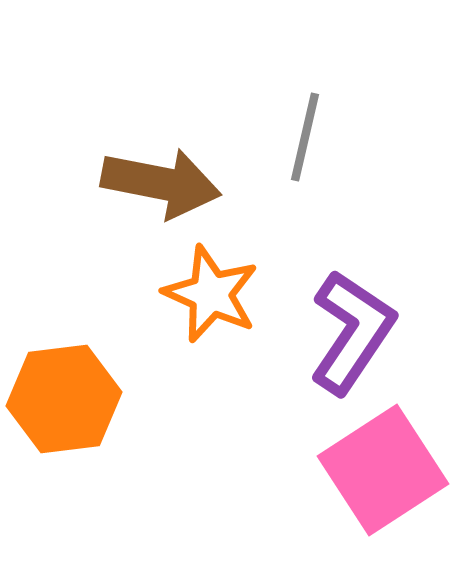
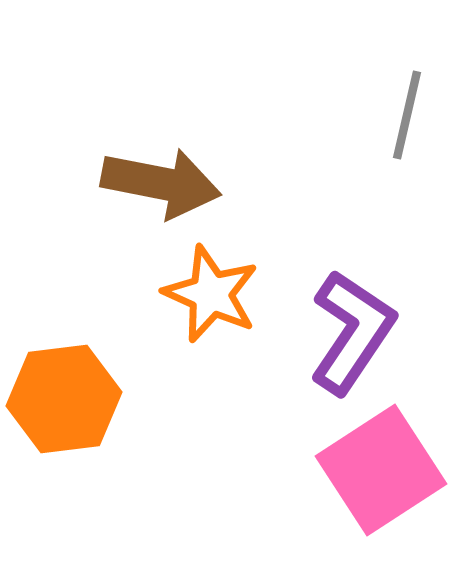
gray line: moved 102 px right, 22 px up
pink square: moved 2 px left
